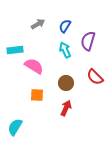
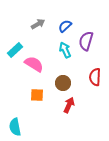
blue semicircle: rotated 16 degrees clockwise
purple semicircle: moved 2 px left
cyan rectangle: rotated 35 degrees counterclockwise
pink semicircle: moved 2 px up
red semicircle: rotated 48 degrees clockwise
brown circle: moved 3 px left
red arrow: moved 3 px right, 3 px up
cyan semicircle: rotated 42 degrees counterclockwise
